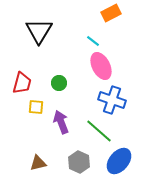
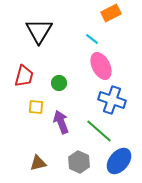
cyan line: moved 1 px left, 2 px up
red trapezoid: moved 2 px right, 7 px up
